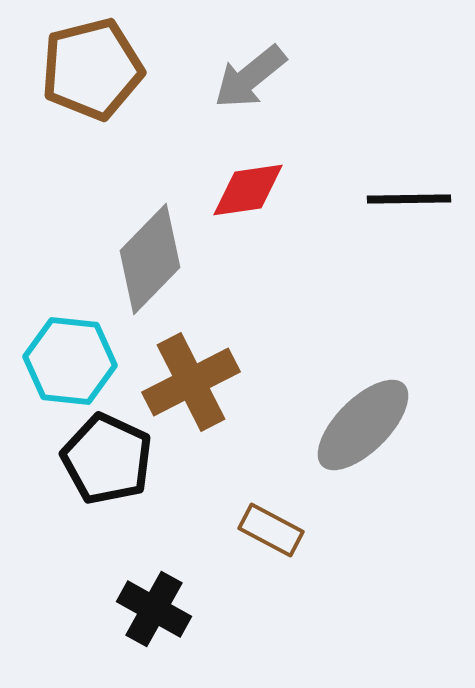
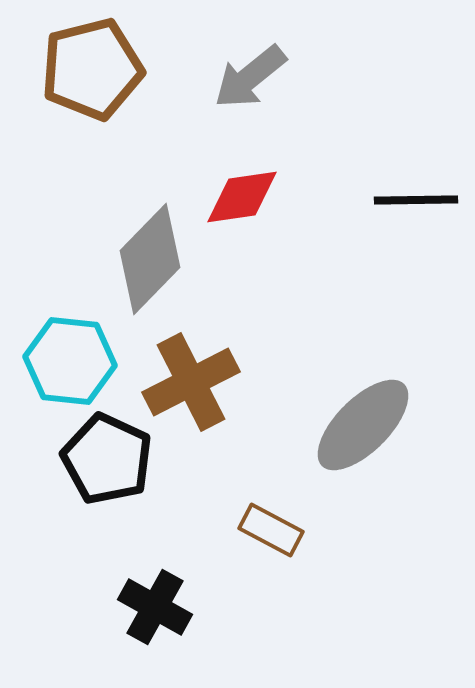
red diamond: moved 6 px left, 7 px down
black line: moved 7 px right, 1 px down
black cross: moved 1 px right, 2 px up
